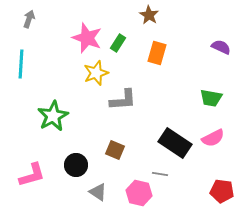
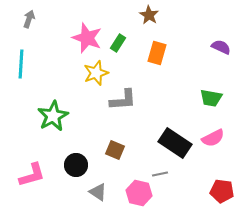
gray line: rotated 21 degrees counterclockwise
